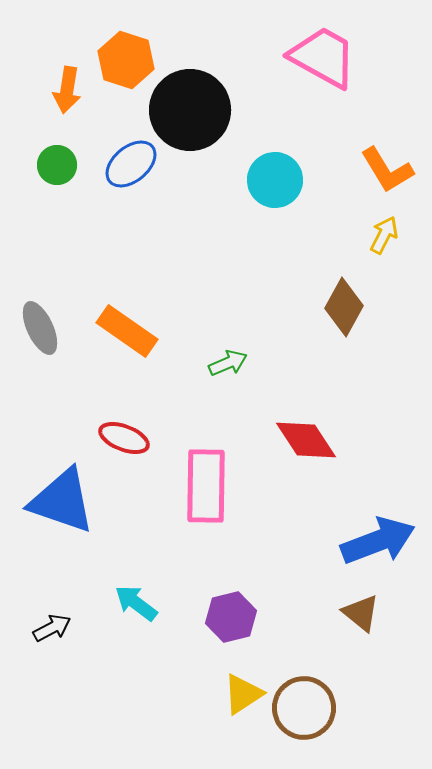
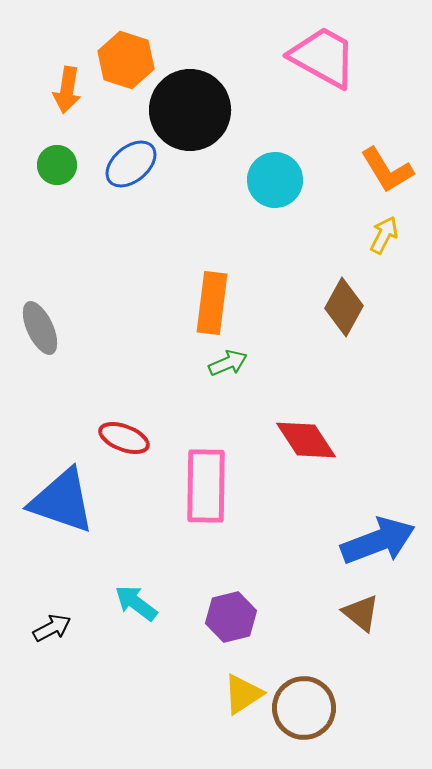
orange rectangle: moved 85 px right, 28 px up; rotated 62 degrees clockwise
